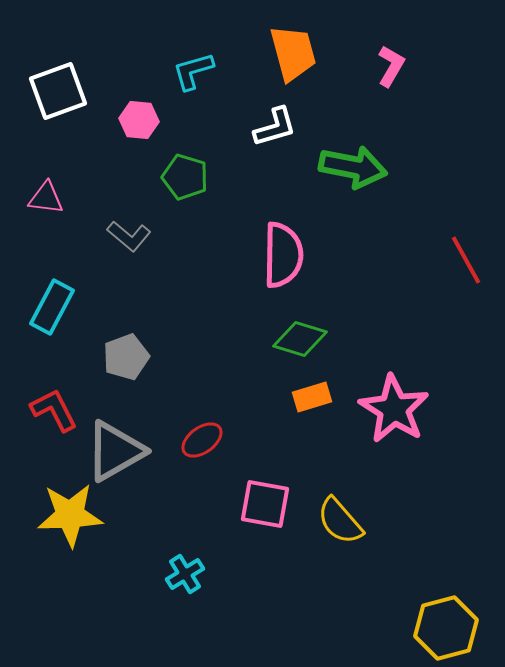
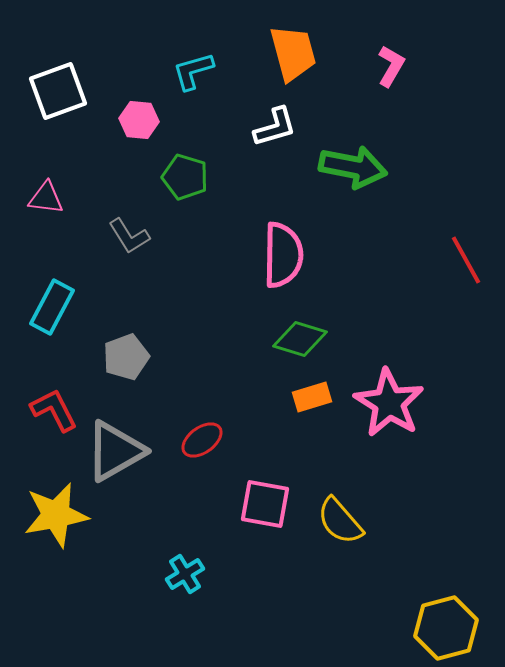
gray L-shape: rotated 18 degrees clockwise
pink star: moved 5 px left, 6 px up
yellow star: moved 14 px left; rotated 8 degrees counterclockwise
